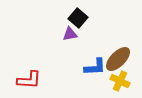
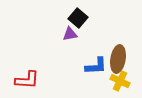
brown ellipse: rotated 36 degrees counterclockwise
blue L-shape: moved 1 px right, 1 px up
red L-shape: moved 2 px left
